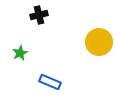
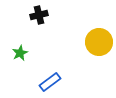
blue rectangle: rotated 60 degrees counterclockwise
